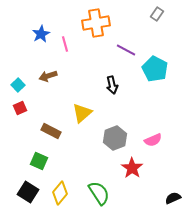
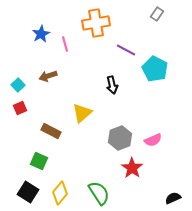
gray hexagon: moved 5 px right
